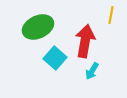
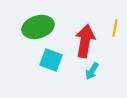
yellow line: moved 4 px right, 13 px down
green ellipse: rotated 8 degrees clockwise
cyan square: moved 4 px left, 2 px down; rotated 20 degrees counterclockwise
